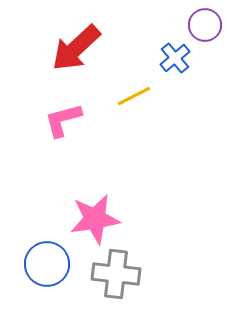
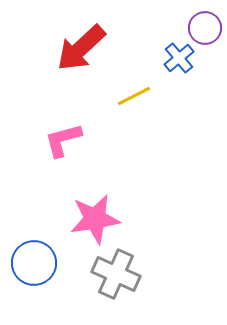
purple circle: moved 3 px down
red arrow: moved 5 px right
blue cross: moved 4 px right
pink L-shape: moved 20 px down
blue circle: moved 13 px left, 1 px up
gray cross: rotated 18 degrees clockwise
